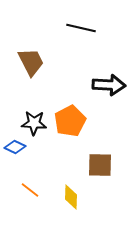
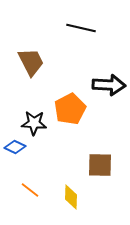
orange pentagon: moved 12 px up
